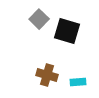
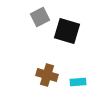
gray square: moved 1 px right, 2 px up; rotated 18 degrees clockwise
